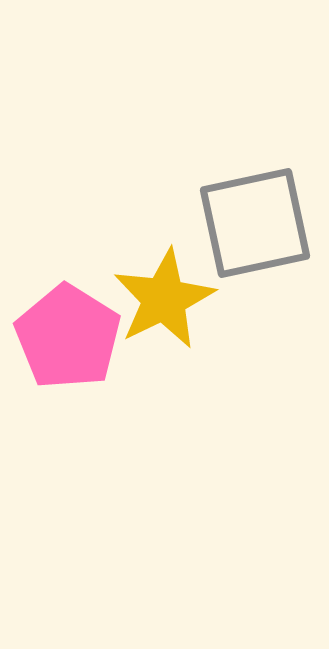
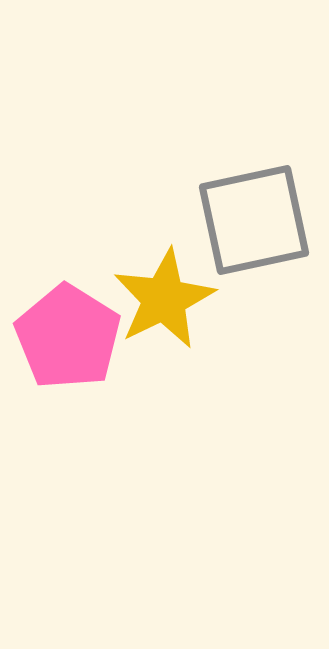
gray square: moved 1 px left, 3 px up
